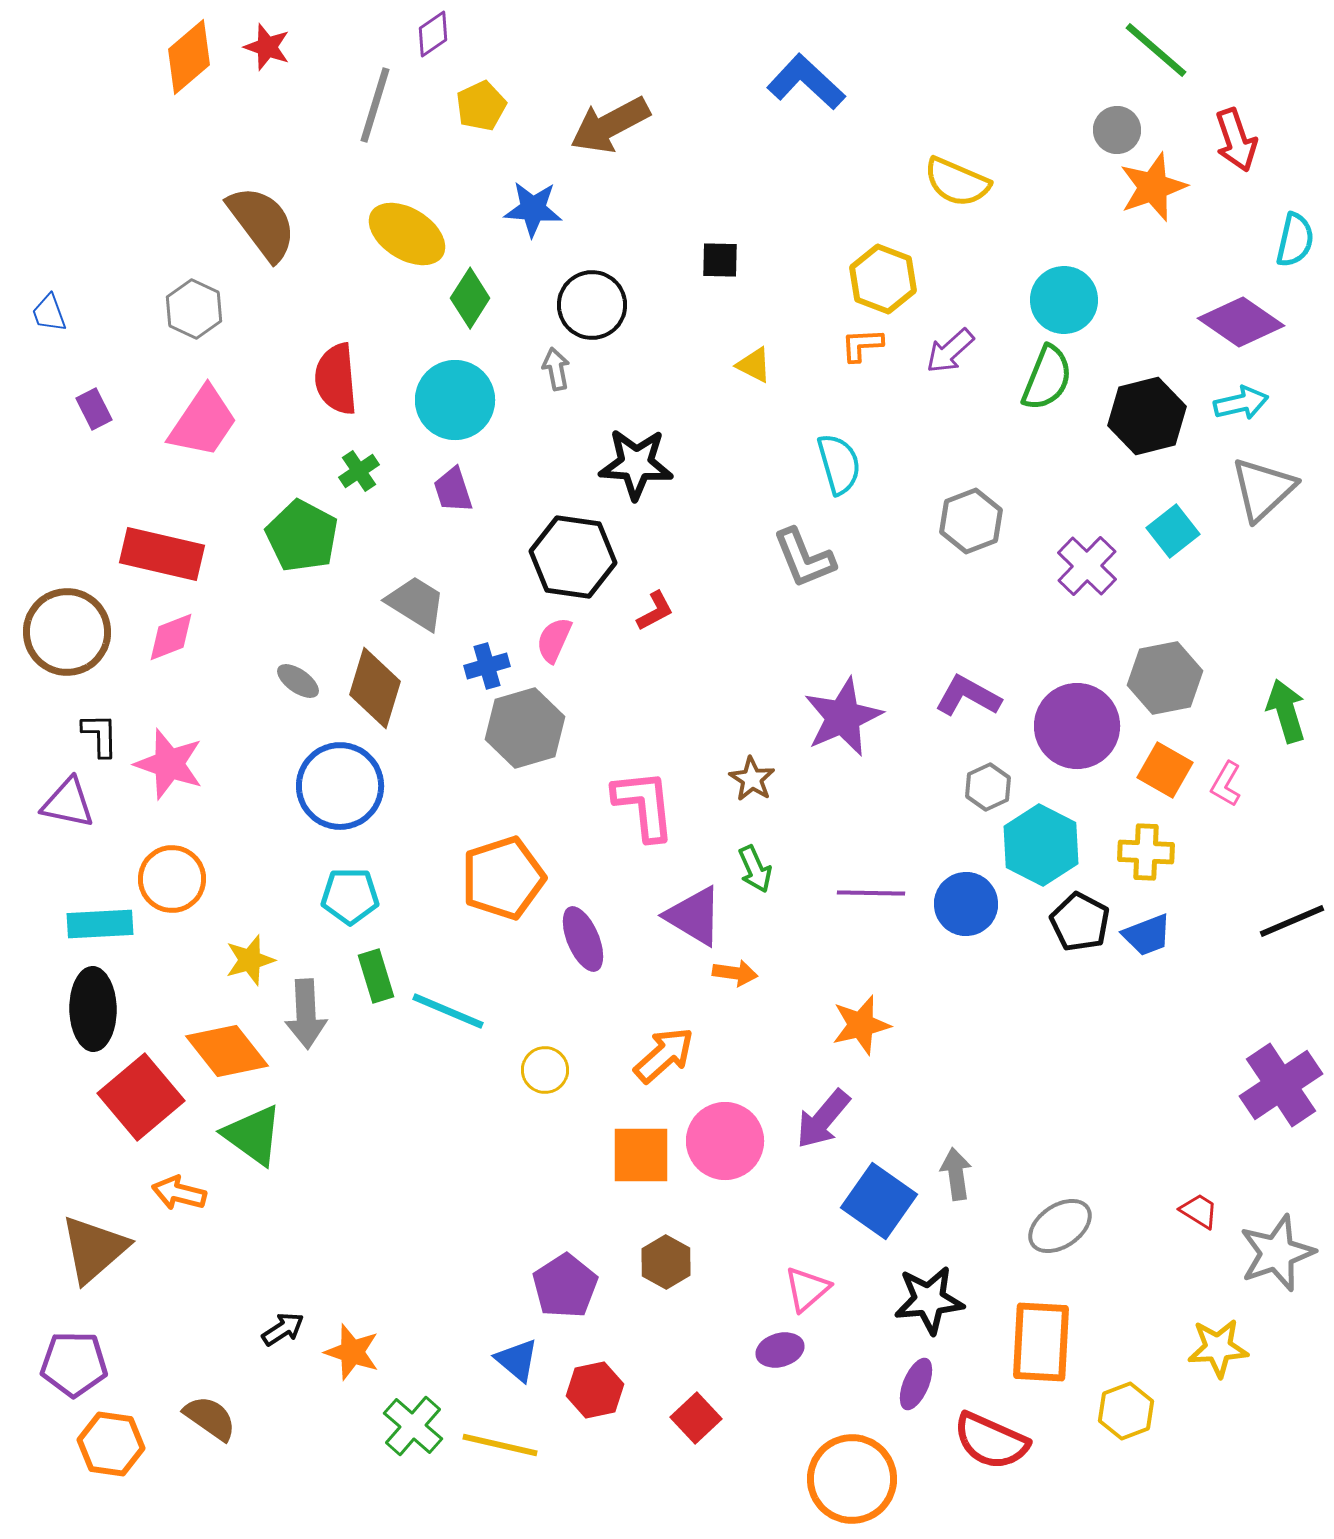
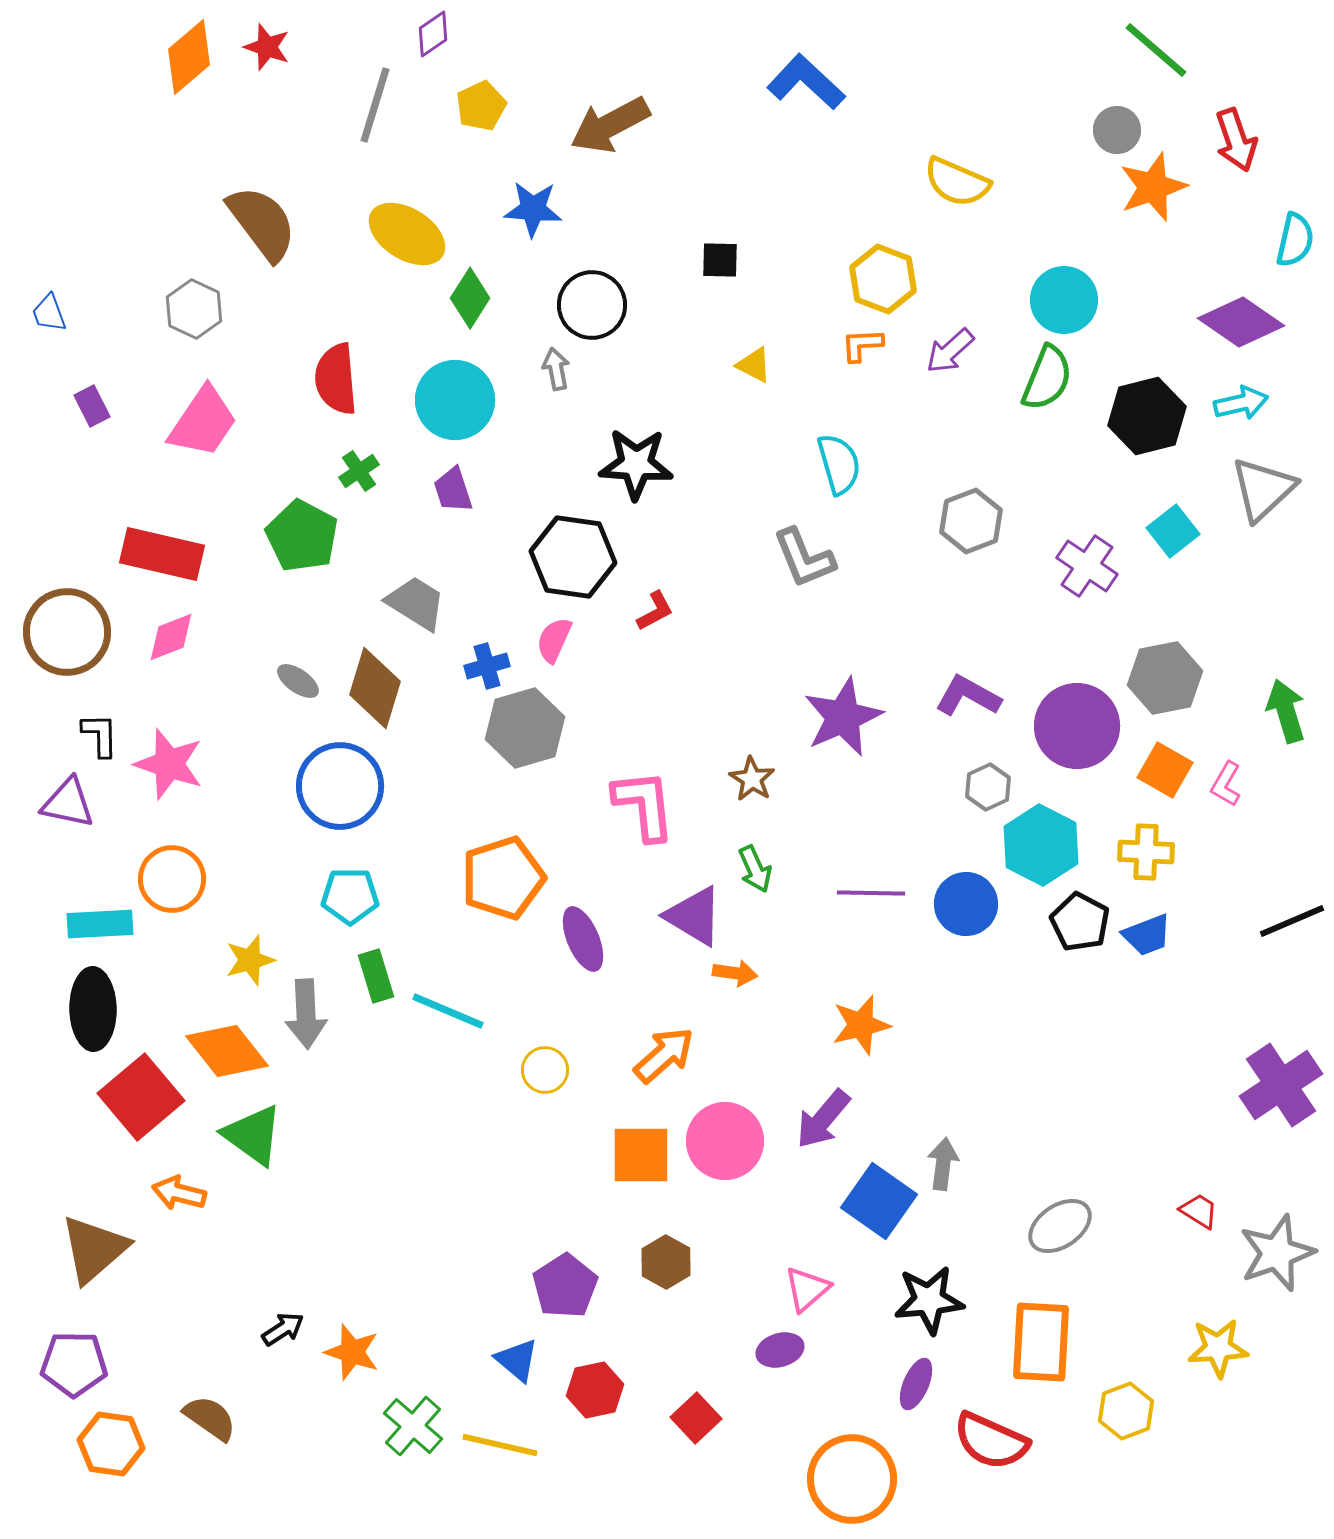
purple rectangle at (94, 409): moved 2 px left, 3 px up
purple cross at (1087, 566): rotated 10 degrees counterclockwise
gray arrow at (956, 1174): moved 13 px left, 10 px up; rotated 15 degrees clockwise
